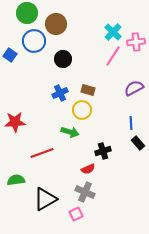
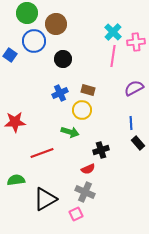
pink line: rotated 25 degrees counterclockwise
black cross: moved 2 px left, 1 px up
